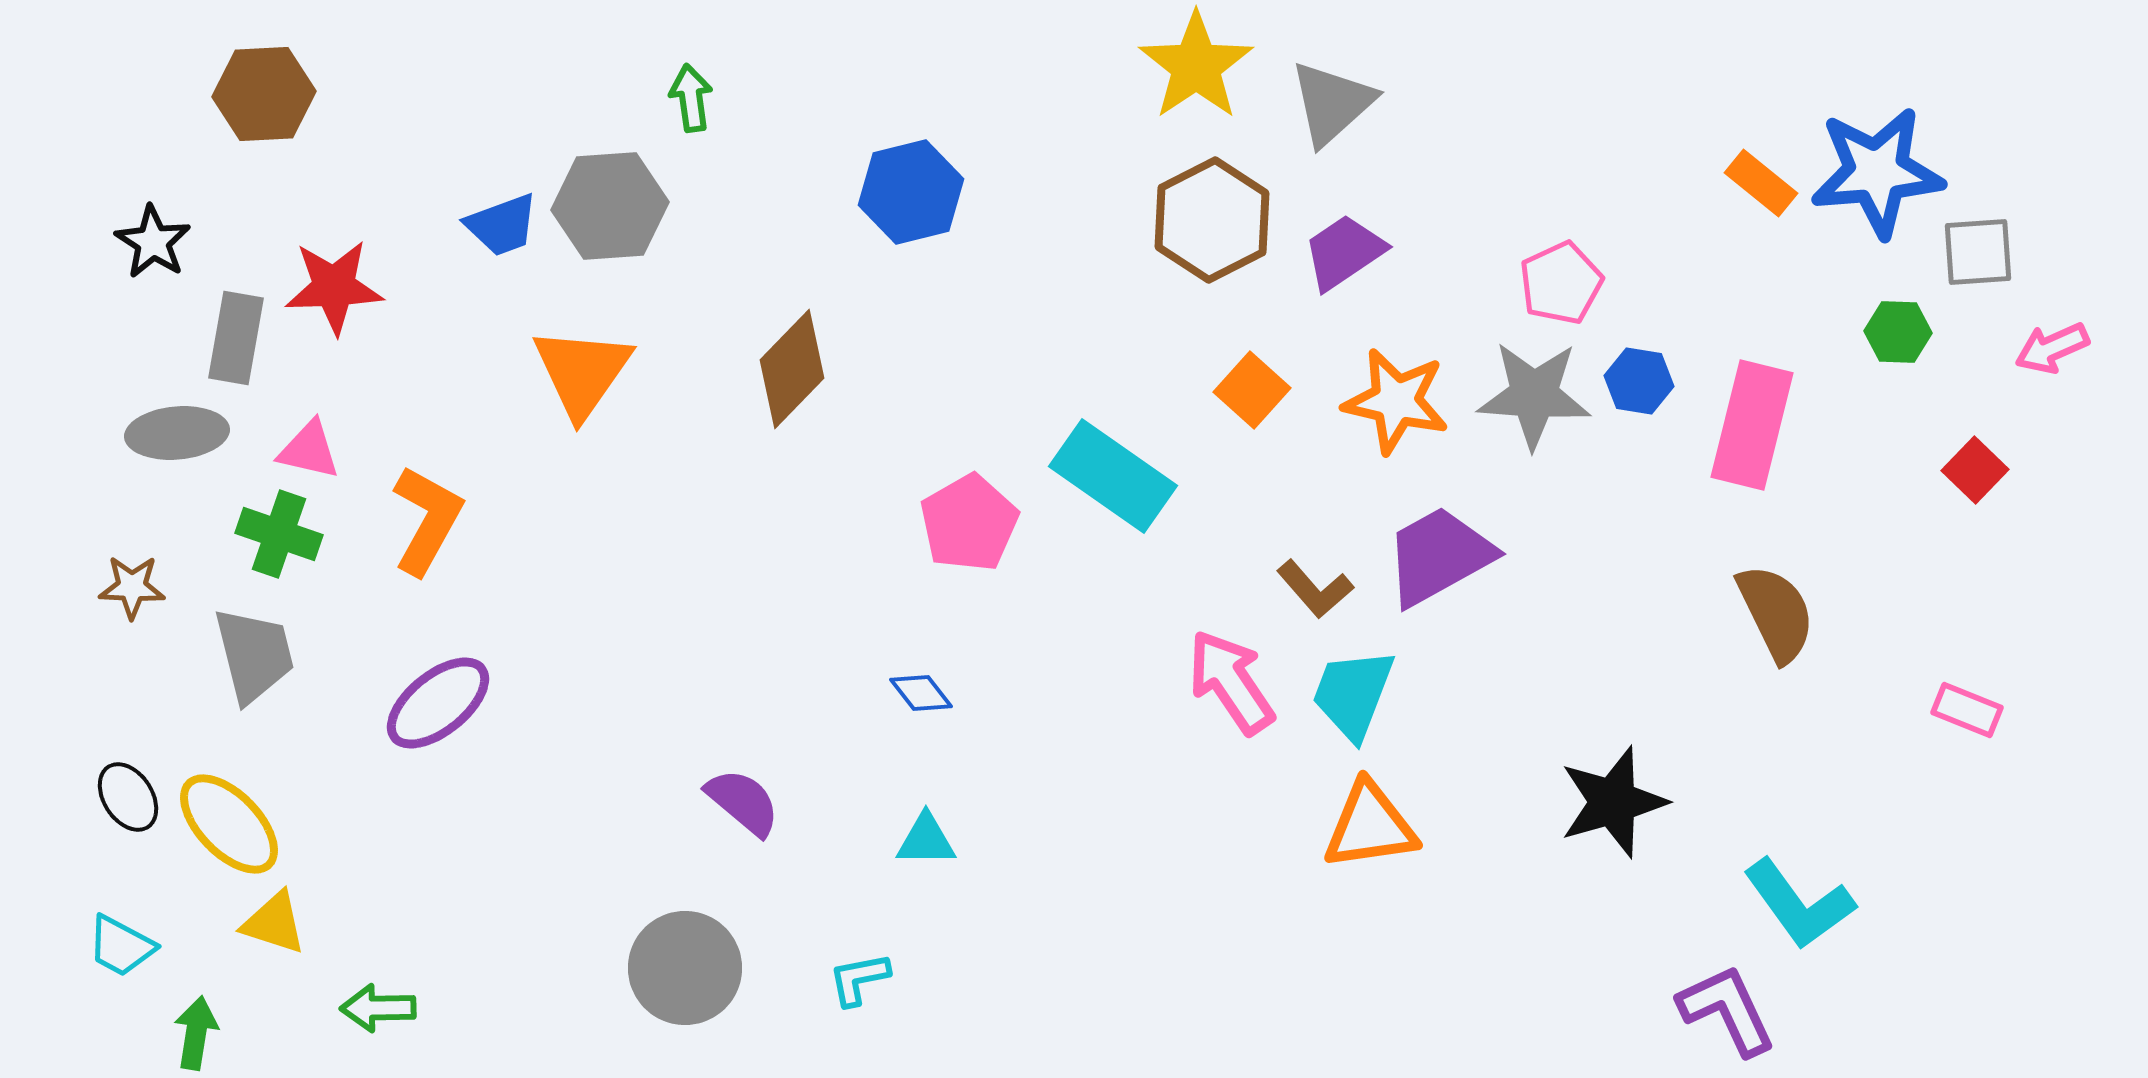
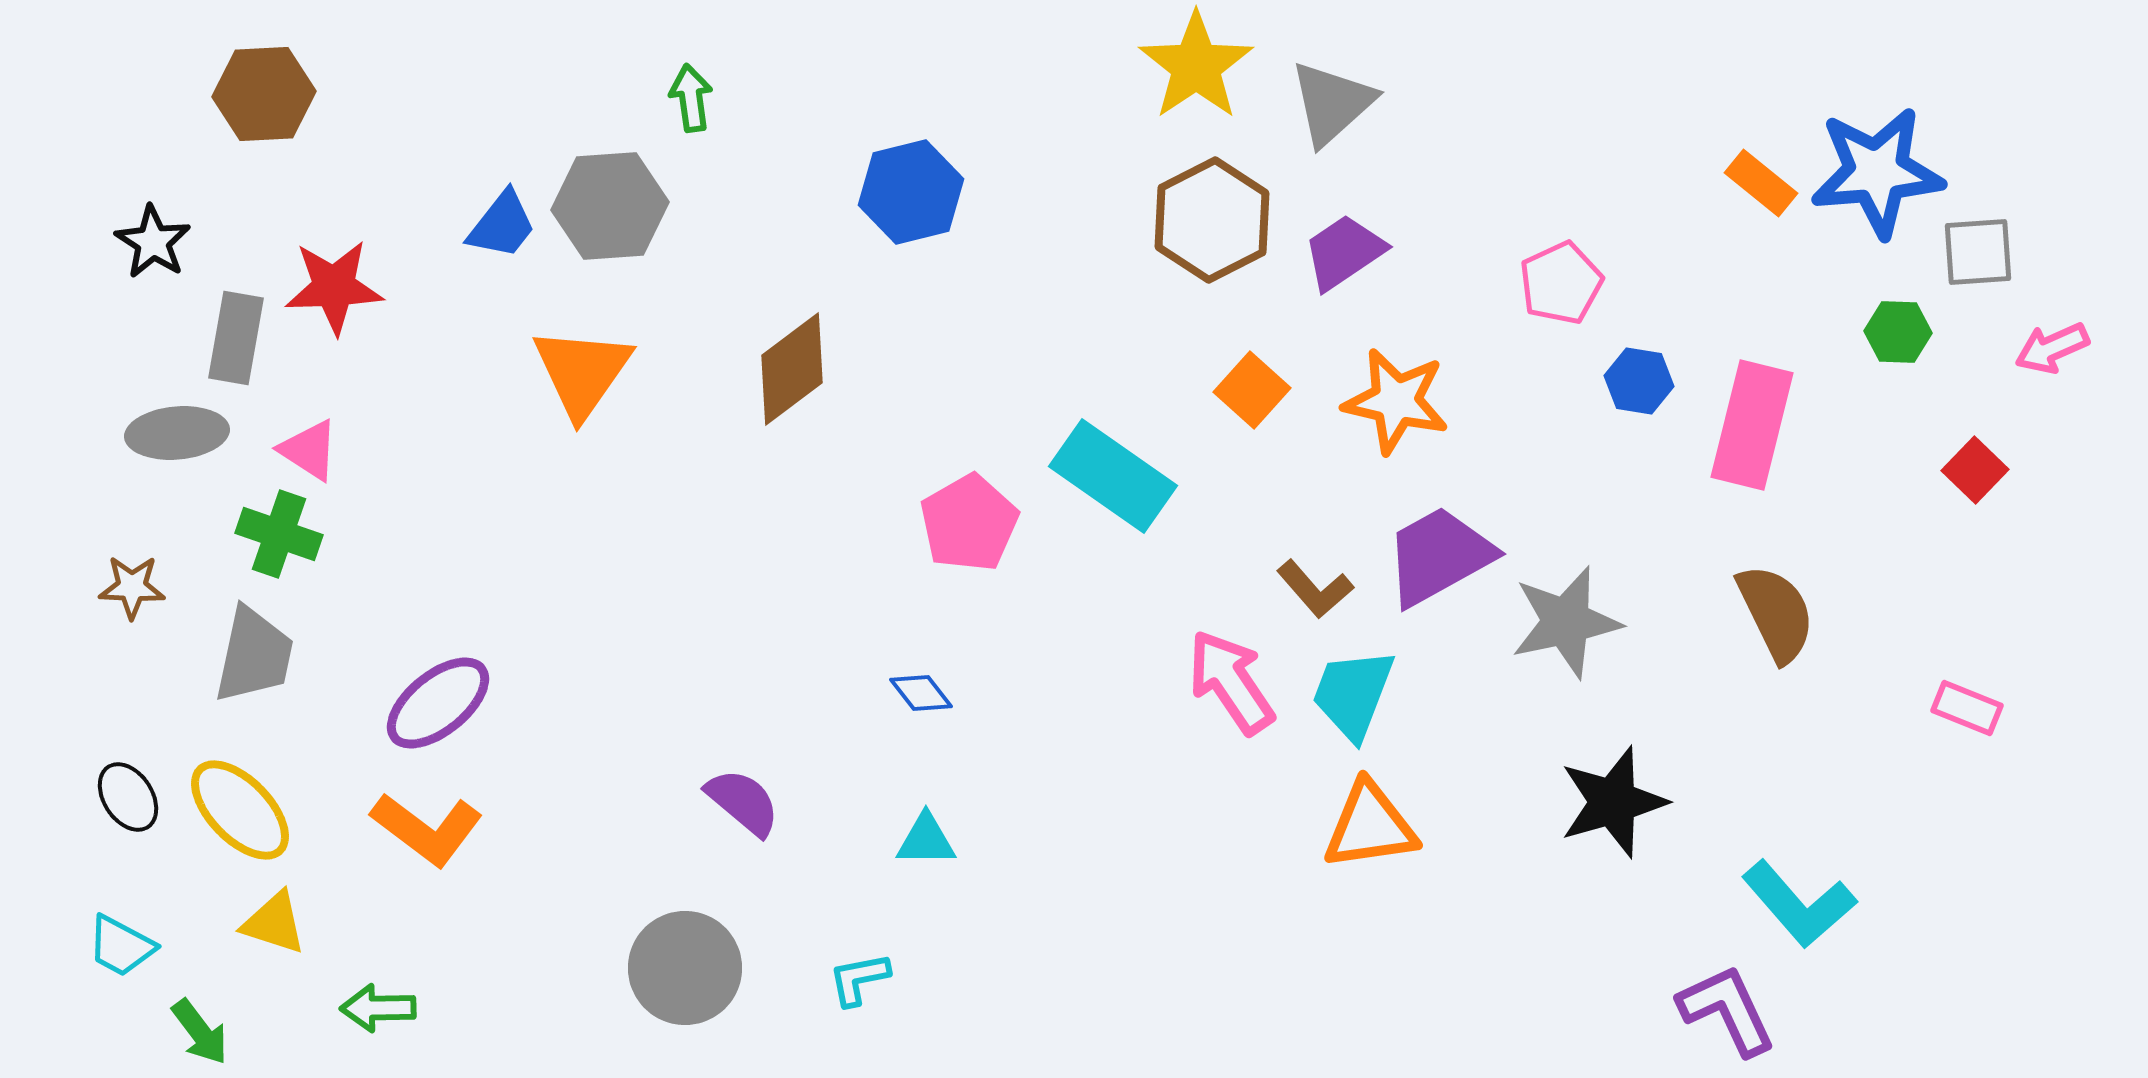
blue trapezoid at (502, 225): rotated 32 degrees counterclockwise
brown diamond at (792, 369): rotated 9 degrees clockwise
gray star at (1534, 395): moved 32 px right, 227 px down; rotated 16 degrees counterclockwise
pink triangle at (309, 450): rotated 20 degrees clockwise
orange L-shape at (427, 520): moved 309 px down; rotated 98 degrees clockwise
gray trapezoid at (254, 655): rotated 26 degrees clockwise
pink rectangle at (1967, 710): moved 2 px up
yellow ellipse at (229, 824): moved 11 px right, 14 px up
cyan L-shape at (1799, 904): rotated 5 degrees counterclockwise
green arrow at (196, 1033): moved 4 px right, 1 px up; rotated 134 degrees clockwise
